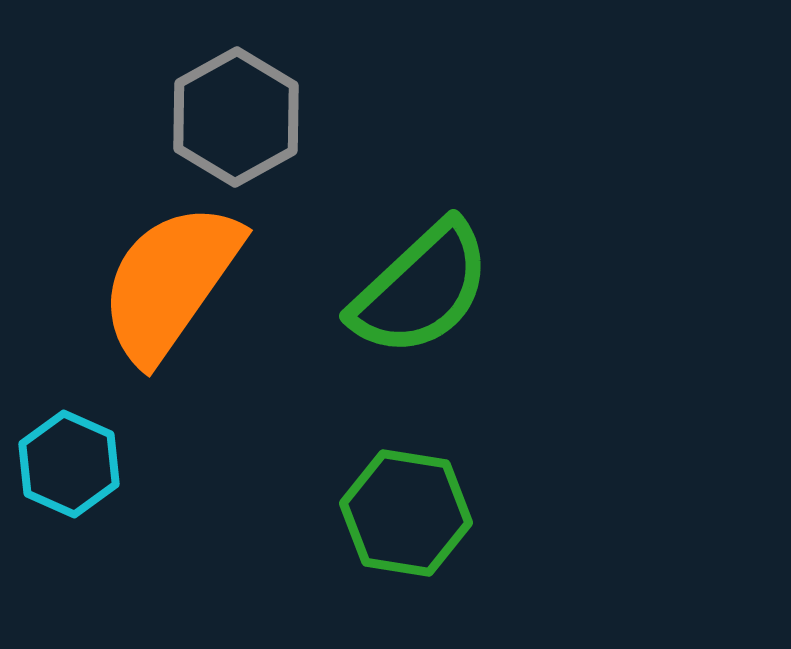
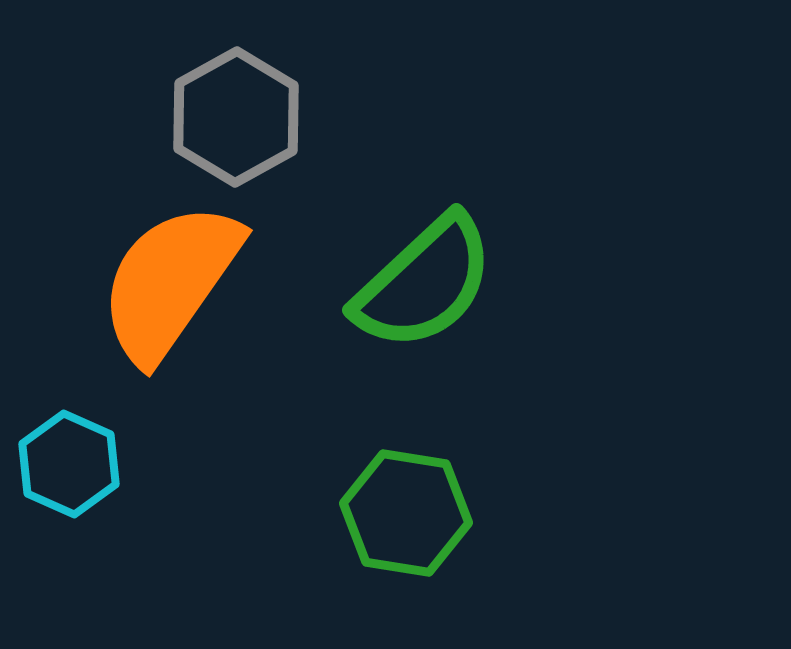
green semicircle: moved 3 px right, 6 px up
